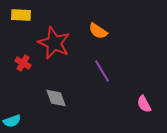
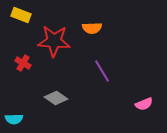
yellow rectangle: rotated 18 degrees clockwise
orange semicircle: moved 6 px left, 3 px up; rotated 36 degrees counterclockwise
red star: moved 2 px up; rotated 20 degrees counterclockwise
gray diamond: rotated 35 degrees counterclockwise
pink semicircle: rotated 84 degrees counterclockwise
cyan semicircle: moved 2 px right, 2 px up; rotated 18 degrees clockwise
